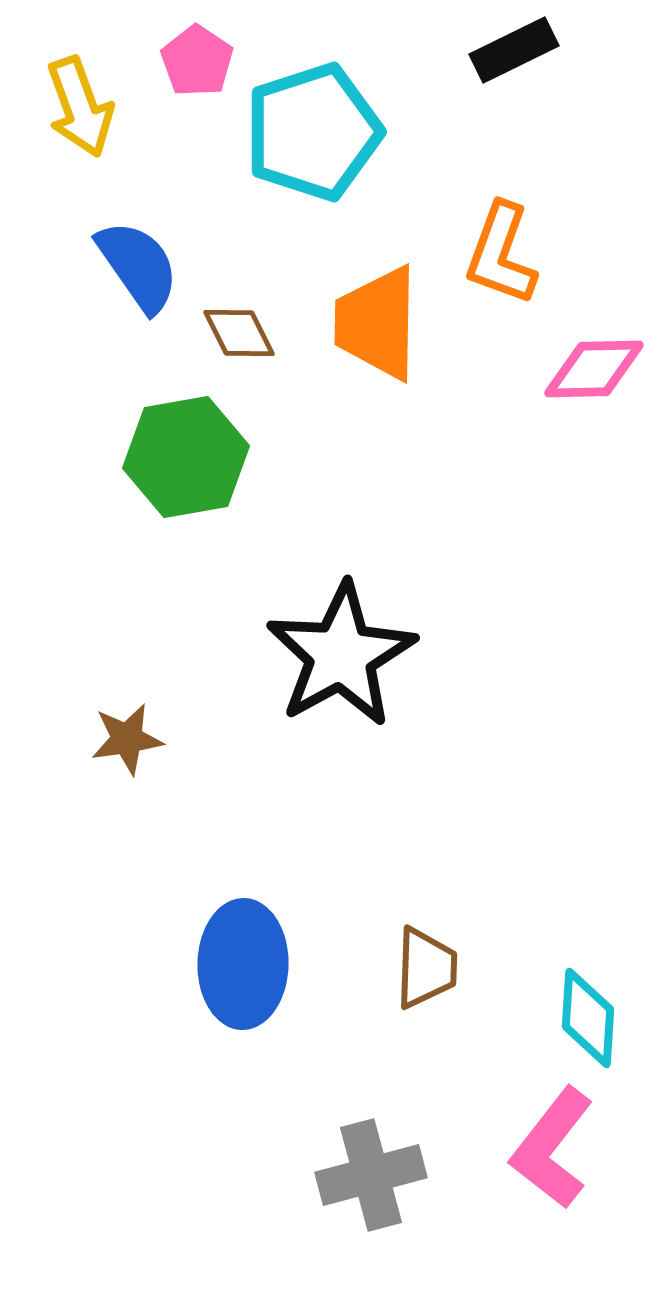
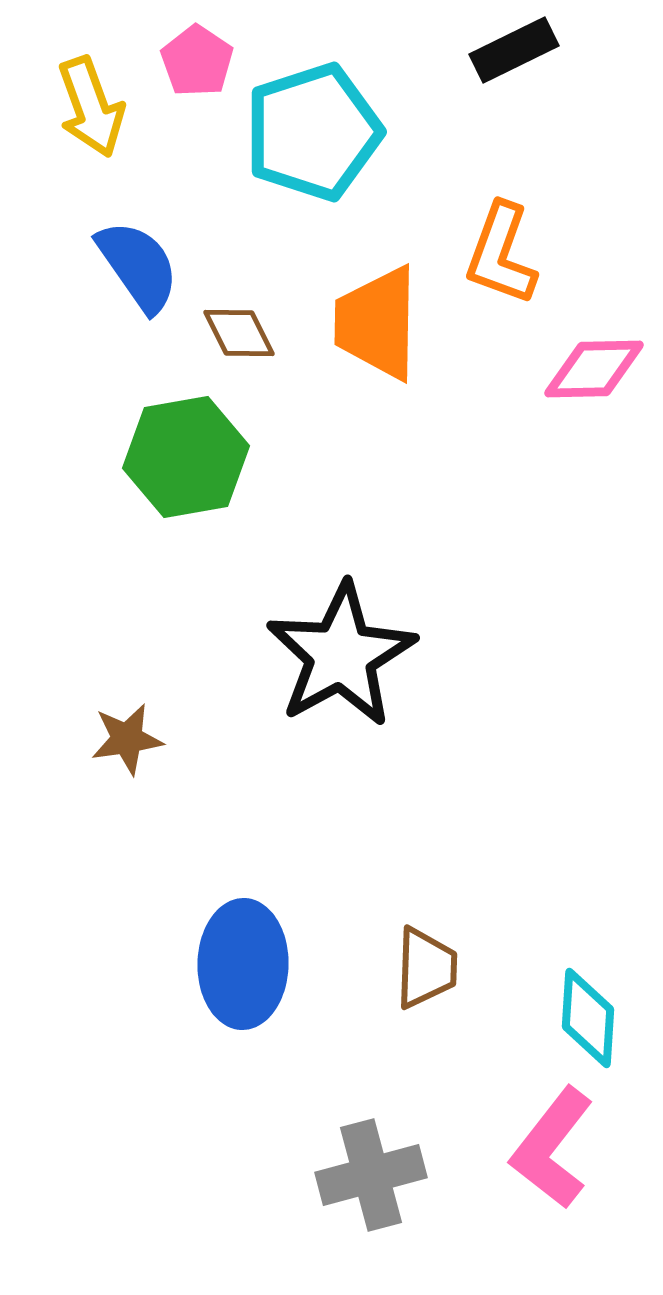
yellow arrow: moved 11 px right
